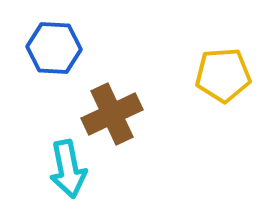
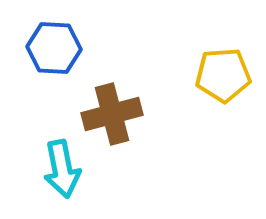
brown cross: rotated 10 degrees clockwise
cyan arrow: moved 6 px left
